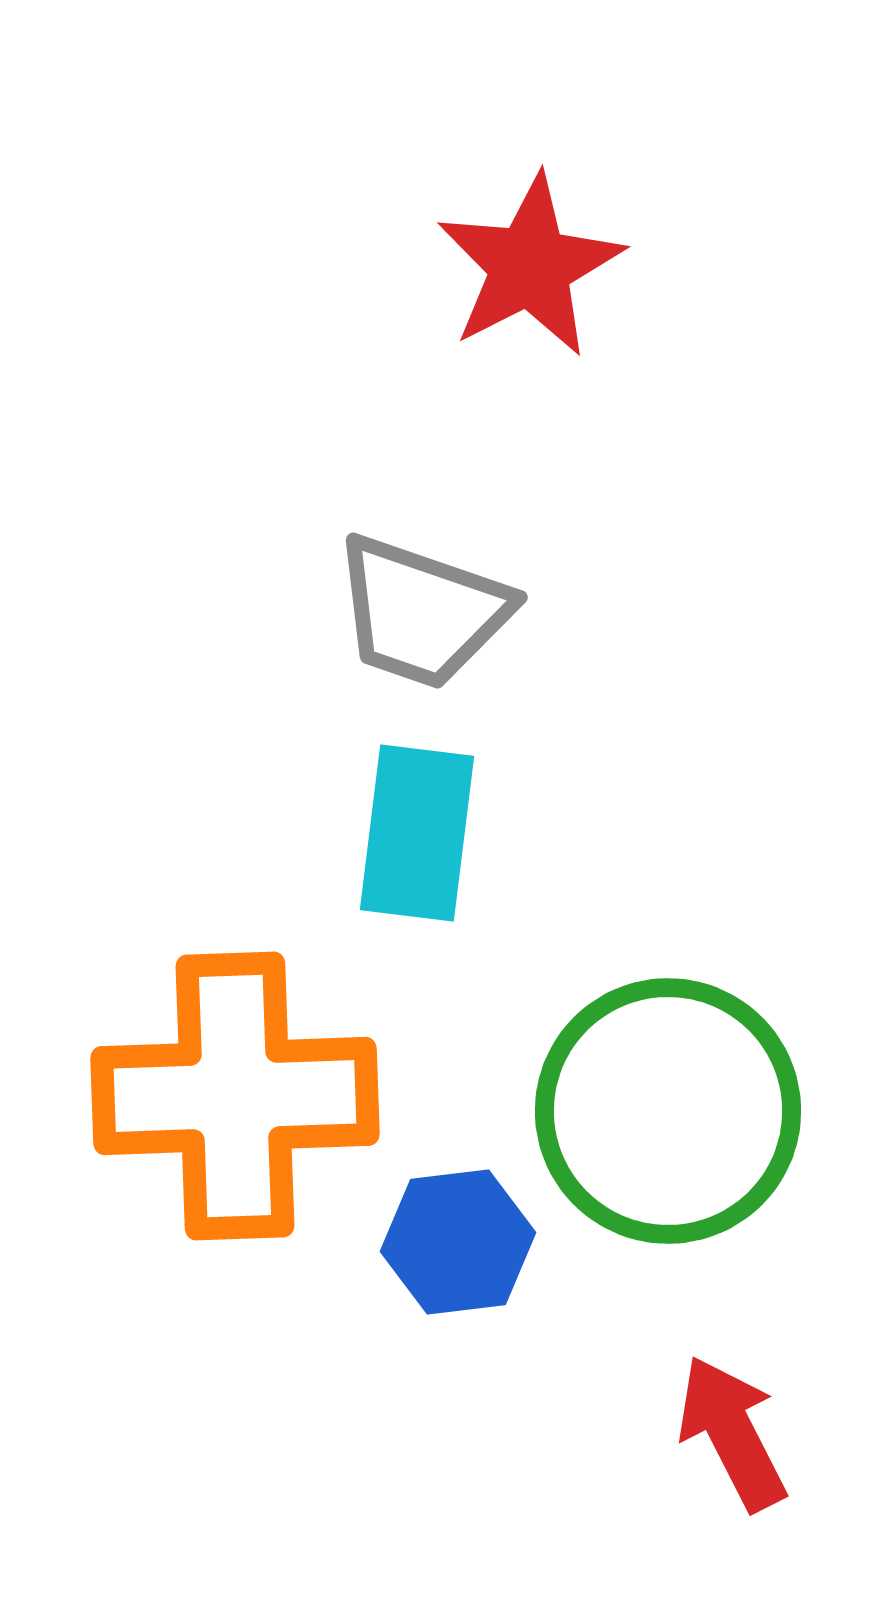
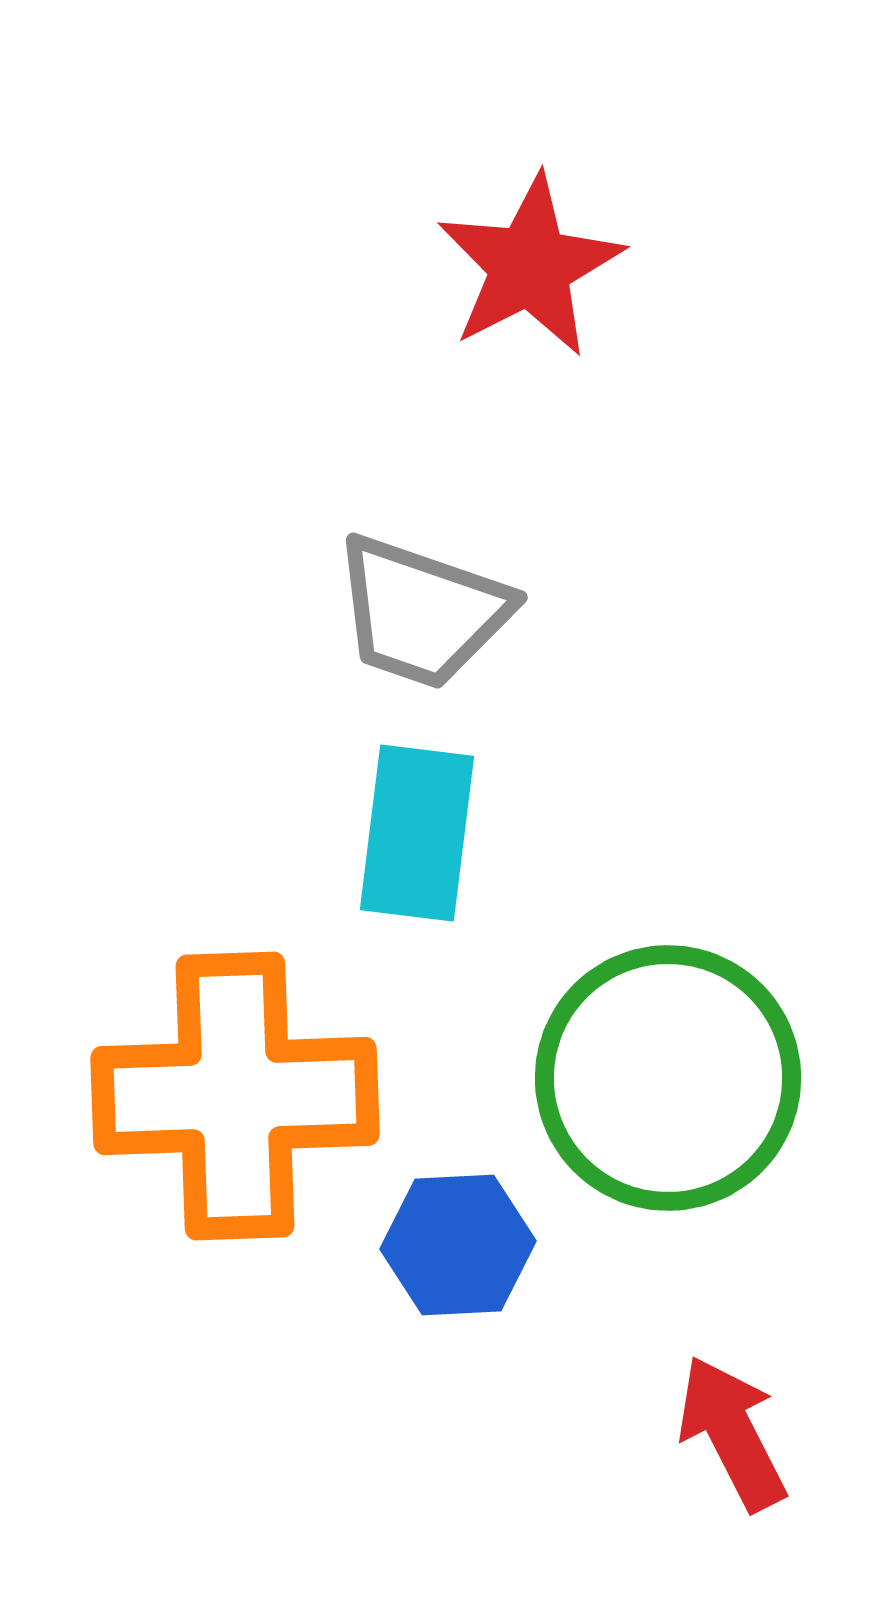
green circle: moved 33 px up
blue hexagon: moved 3 px down; rotated 4 degrees clockwise
